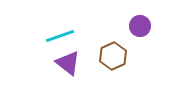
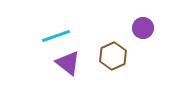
purple circle: moved 3 px right, 2 px down
cyan line: moved 4 px left
